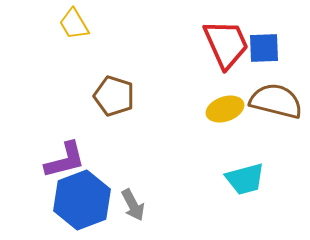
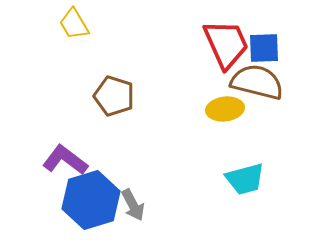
brown semicircle: moved 19 px left, 19 px up
yellow ellipse: rotated 12 degrees clockwise
purple L-shape: rotated 129 degrees counterclockwise
blue hexagon: moved 9 px right; rotated 4 degrees clockwise
